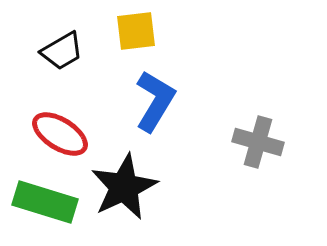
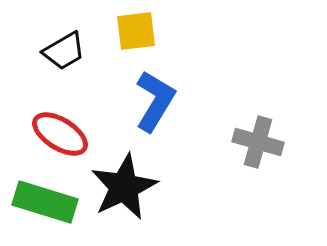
black trapezoid: moved 2 px right
